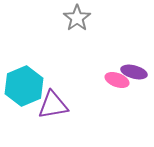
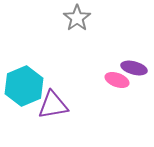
purple ellipse: moved 4 px up
